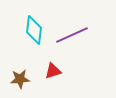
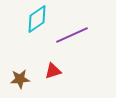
cyan diamond: moved 3 px right, 11 px up; rotated 48 degrees clockwise
